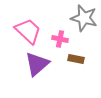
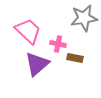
gray star: rotated 24 degrees counterclockwise
pink cross: moved 2 px left, 5 px down
brown rectangle: moved 1 px left, 1 px up
